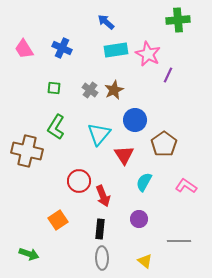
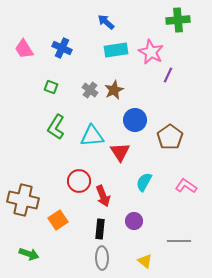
pink star: moved 3 px right, 2 px up
green square: moved 3 px left, 1 px up; rotated 16 degrees clockwise
cyan triangle: moved 7 px left, 2 px down; rotated 45 degrees clockwise
brown pentagon: moved 6 px right, 7 px up
brown cross: moved 4 px left, 49 px down
red triangle: moved 4 px left, 3 px up
purple circle: moved 5 px left, 2 px down
